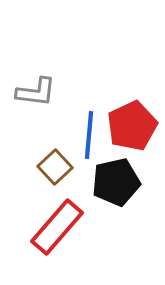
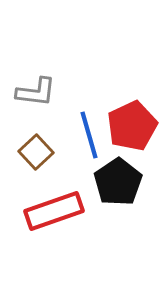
blue line: rotated 21 degrees counterclockwise
brown square: moved 19 px left, 15 px up
black pentagon: moved 2 px right; rotated 21 degrees counterclockwise
red rectangle: moved 3 px left, 16 px up; rotated 30 degrees clockwise
